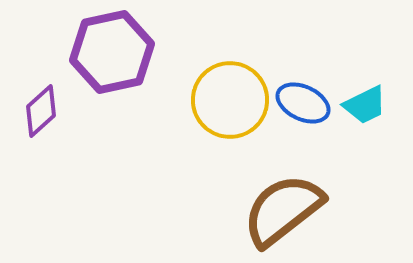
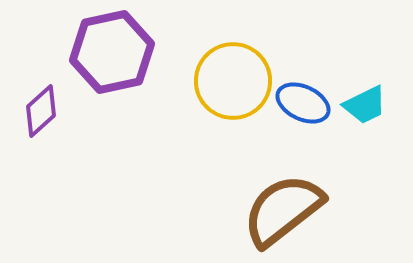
yellow circle: moved 3 px right, 19 px up
